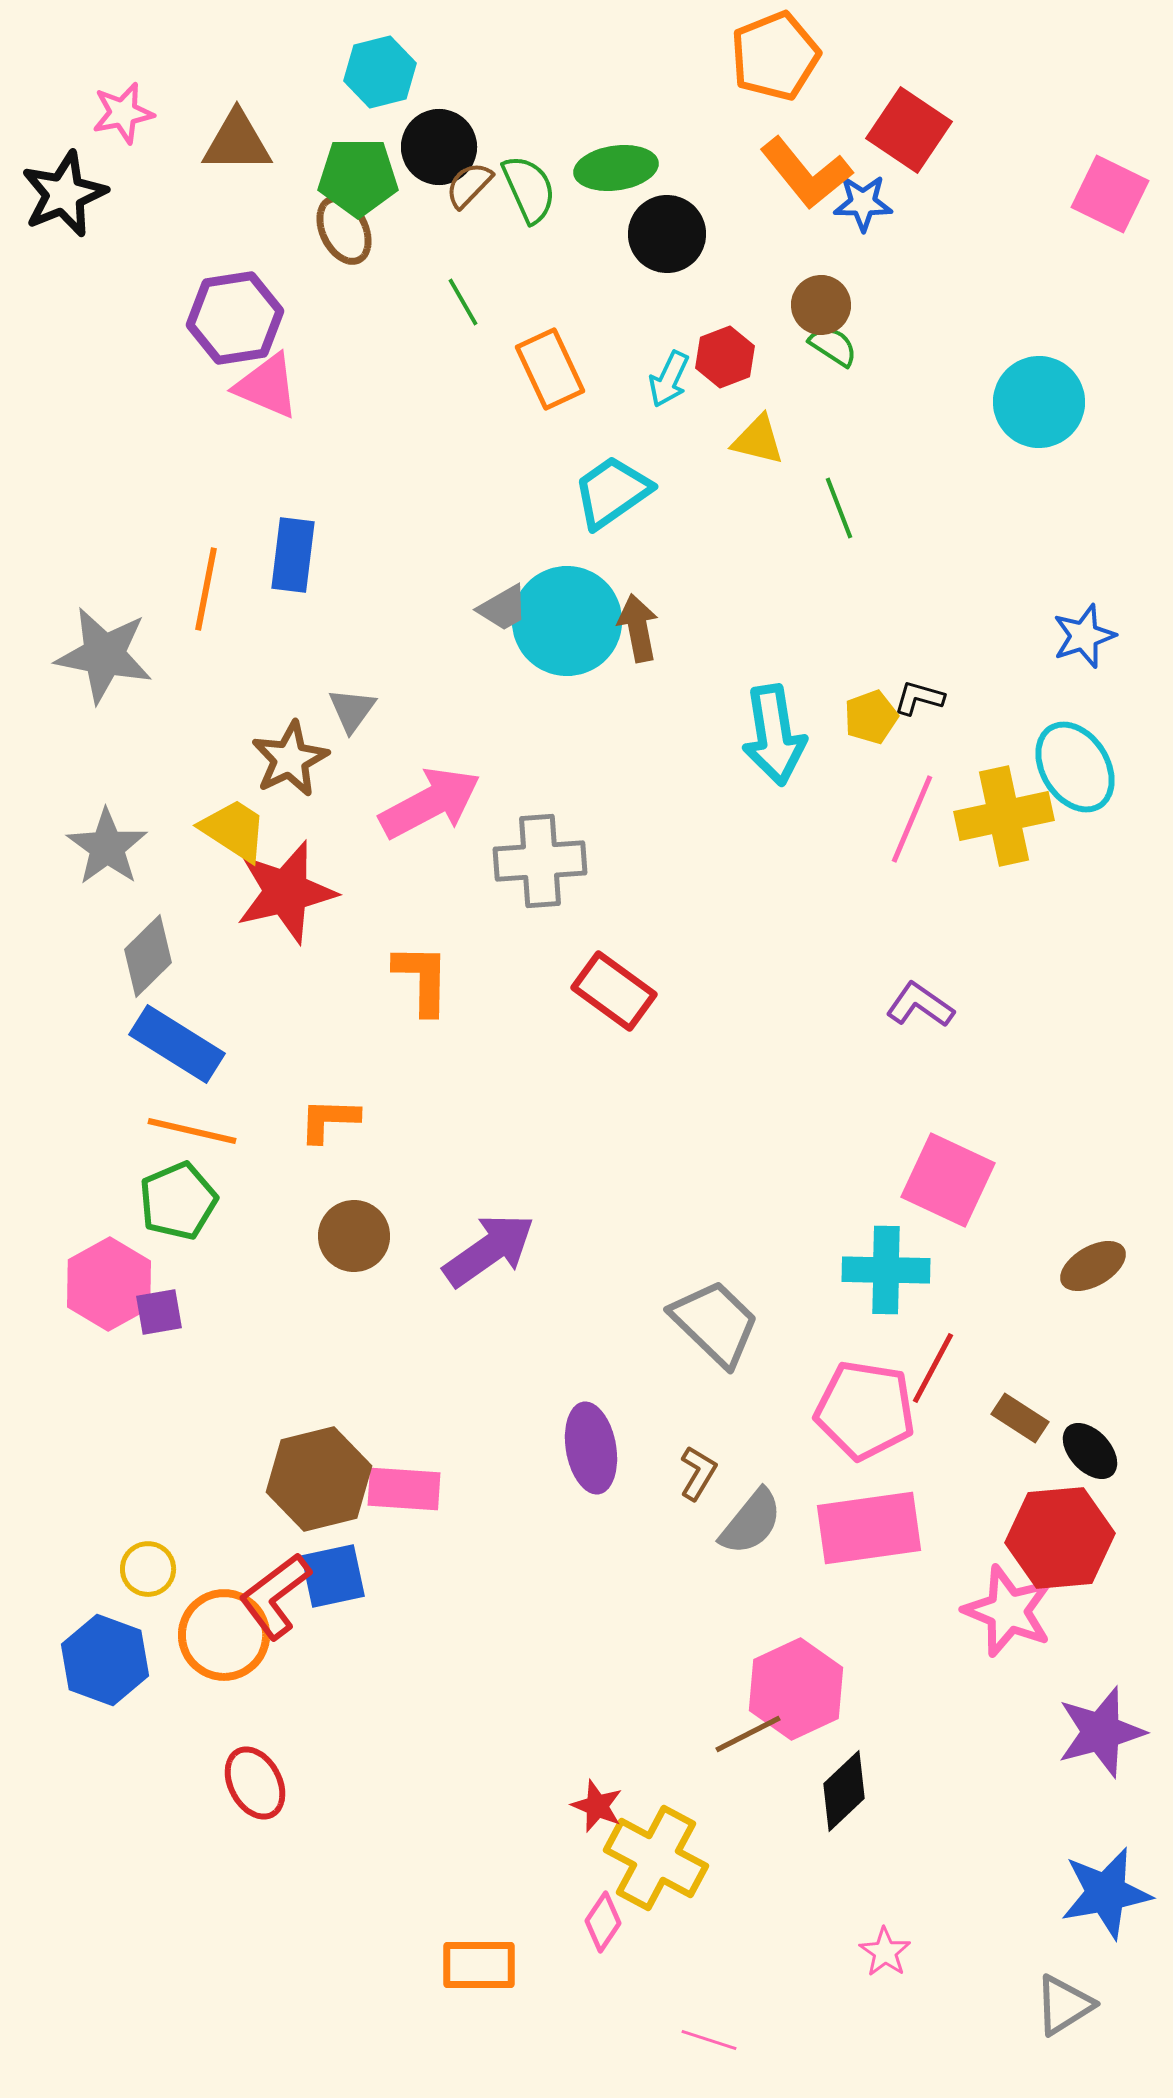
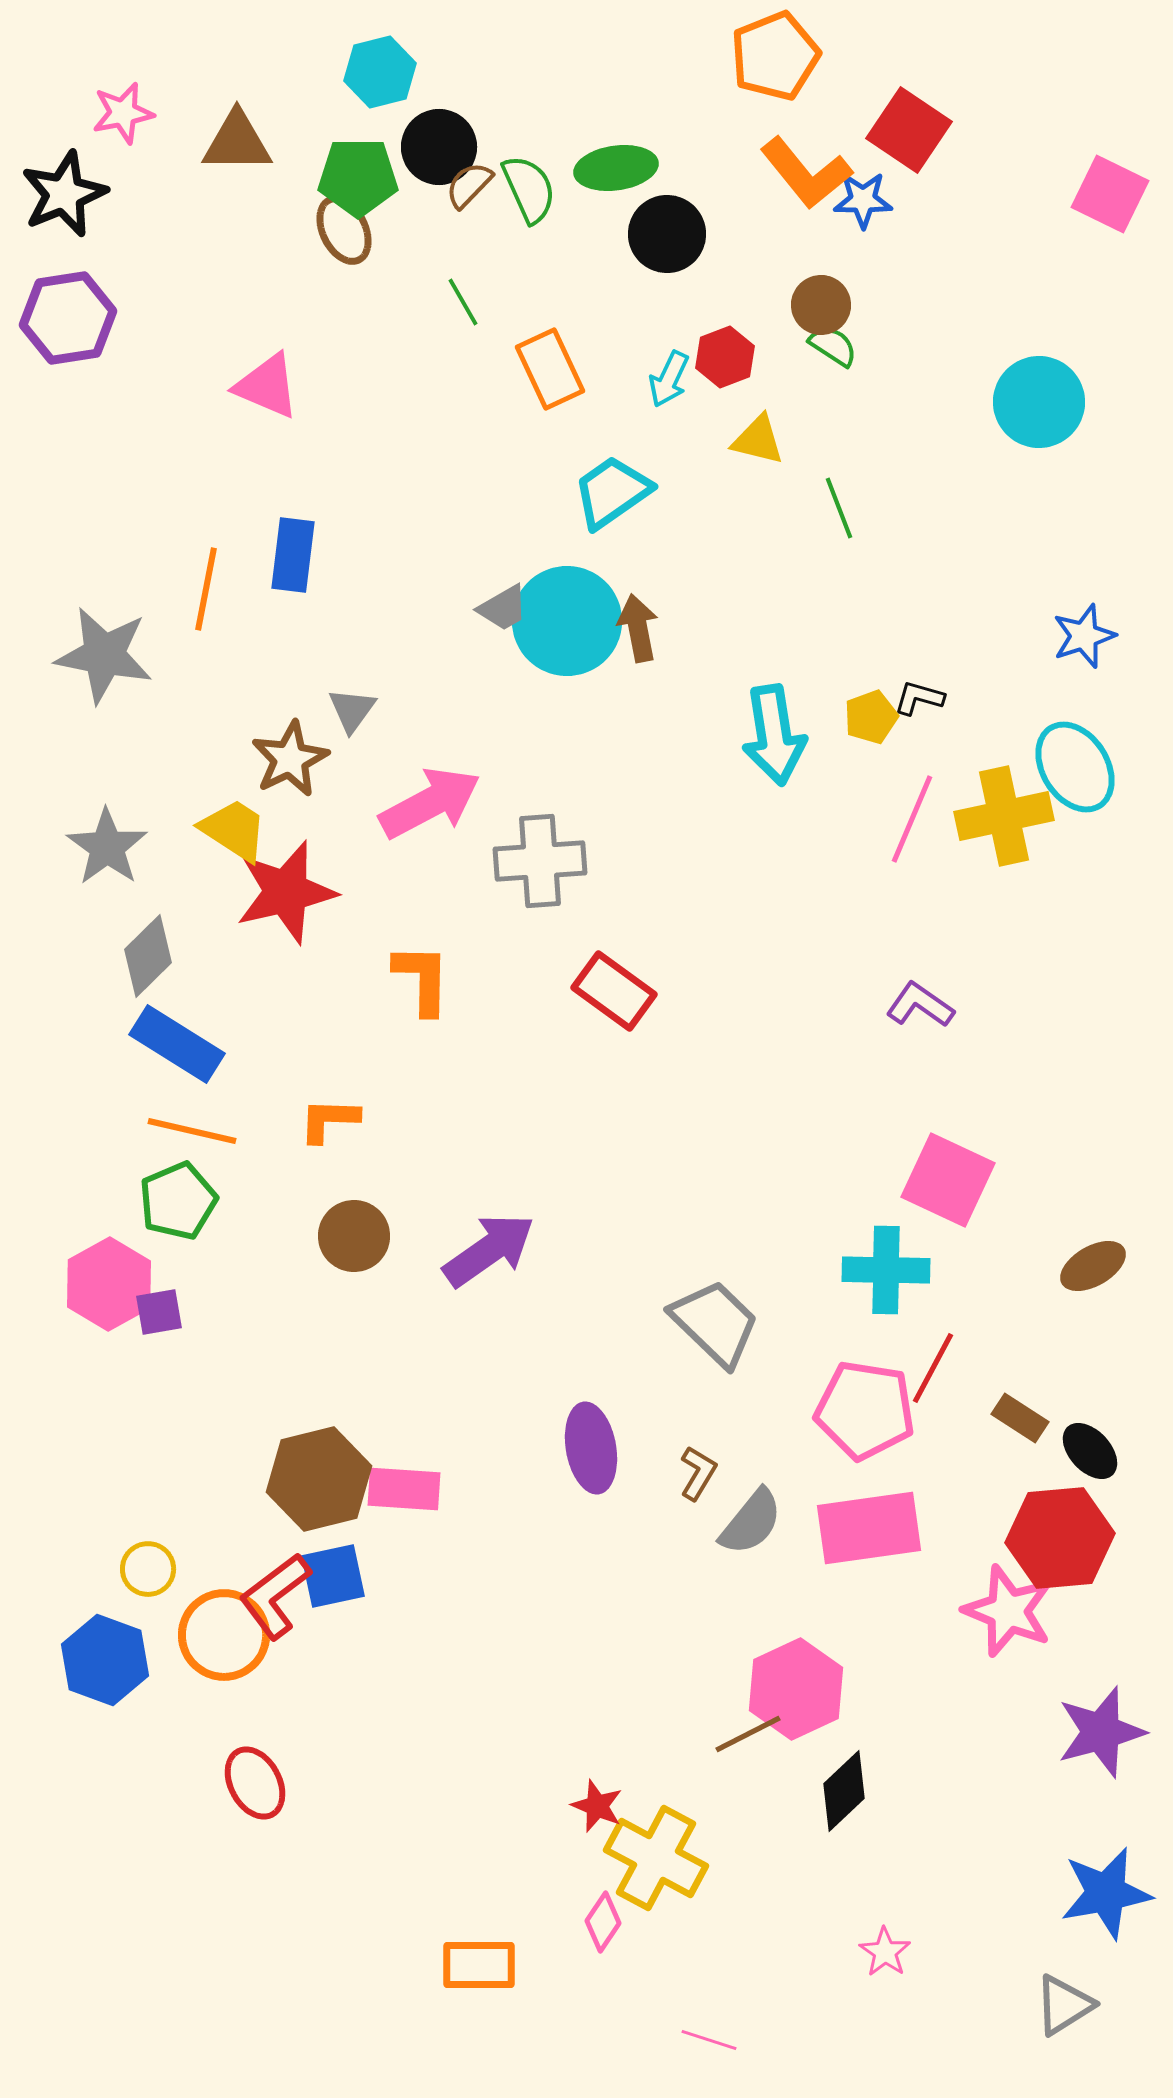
blue star at (863, 203): moved 3 px up
purple hexagon at (235, 318): moved 167 px left
